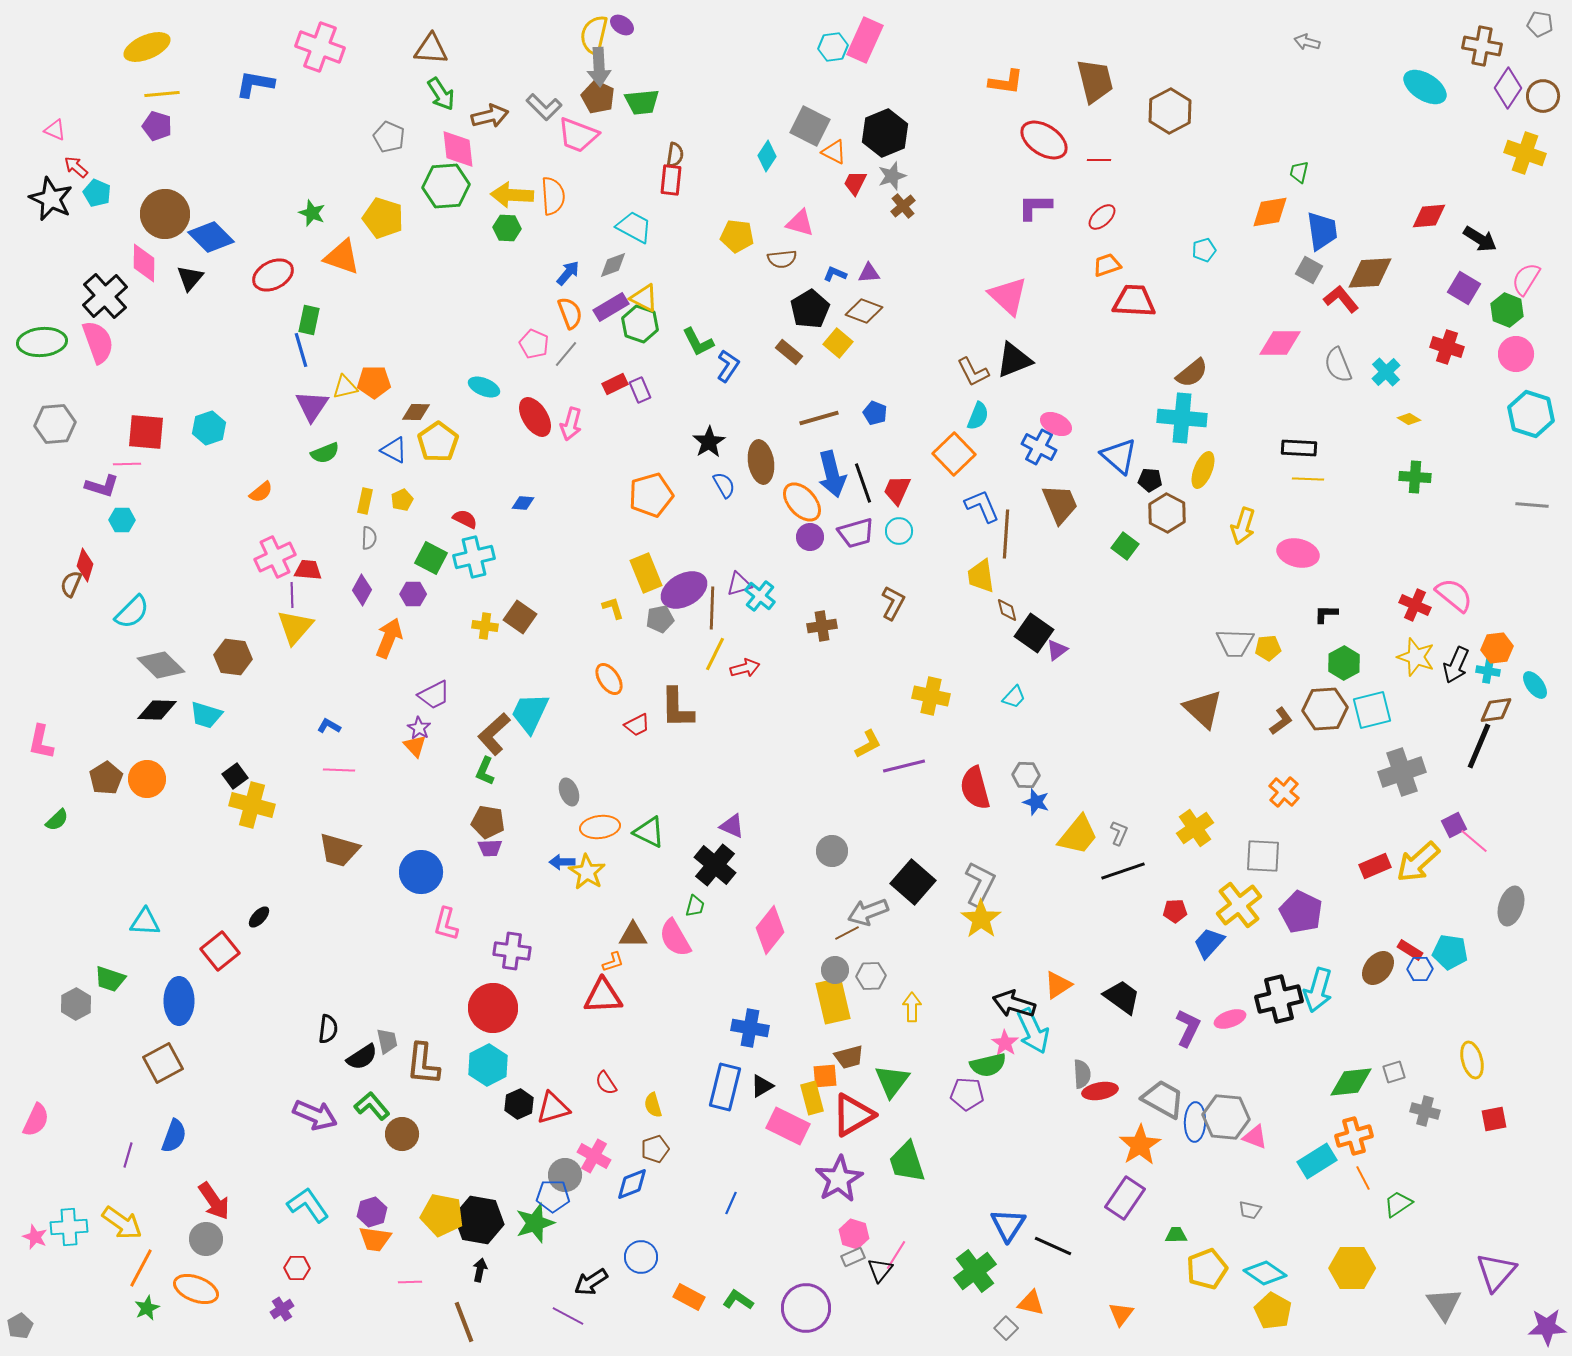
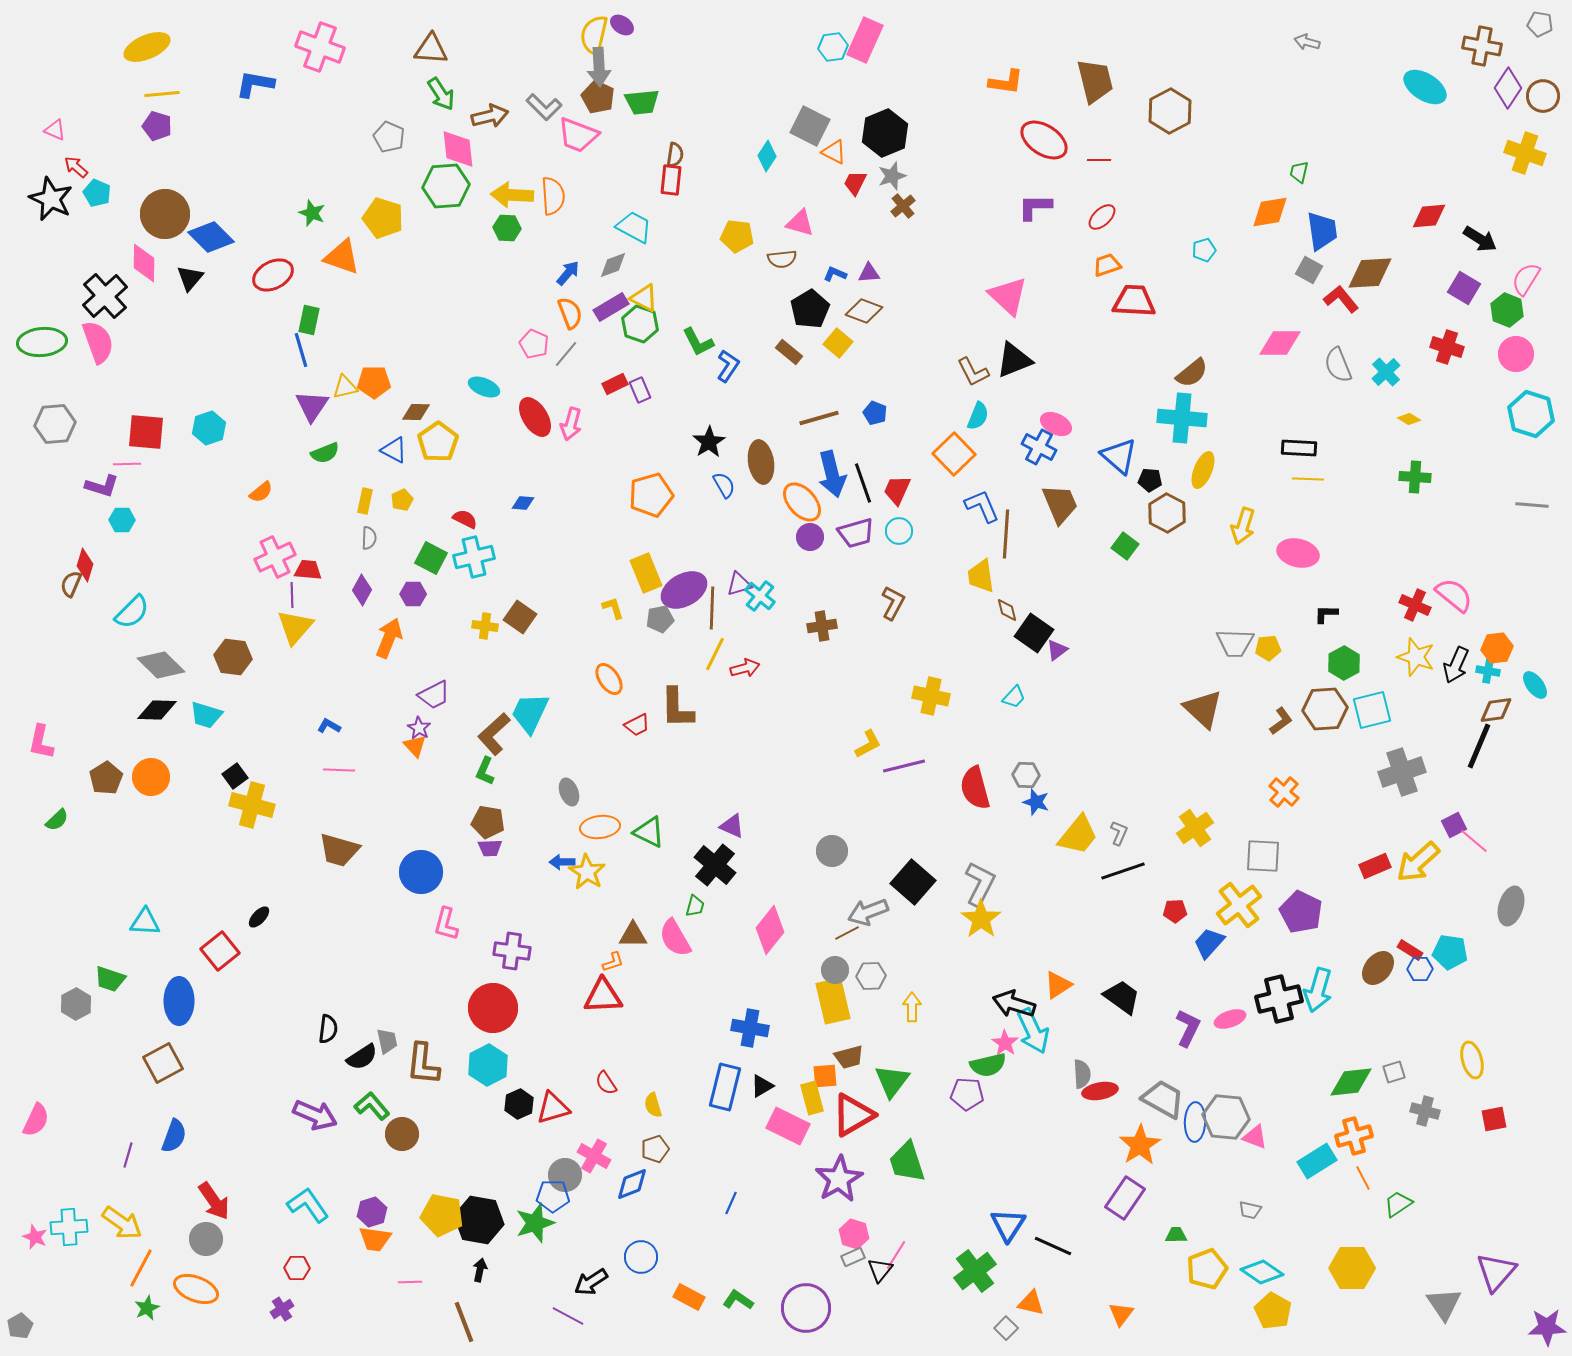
orange circle at (147, 779): moved 4 px right, 2 px up
cyan diamond at (1265, 1273): moved 3 px left, 1 px up
